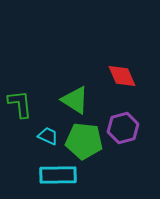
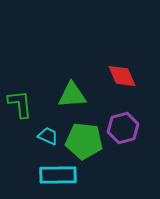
green triangle: moved 3 px left, 5 px up; rotated 36 degrees counterclockwise
